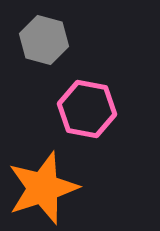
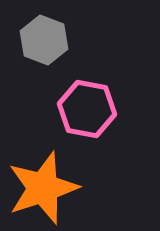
gray hexagon: rotated 6 degrees clockwise
